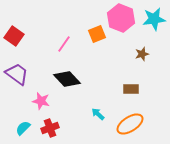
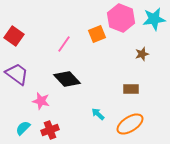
red cross: moved 2 px down
